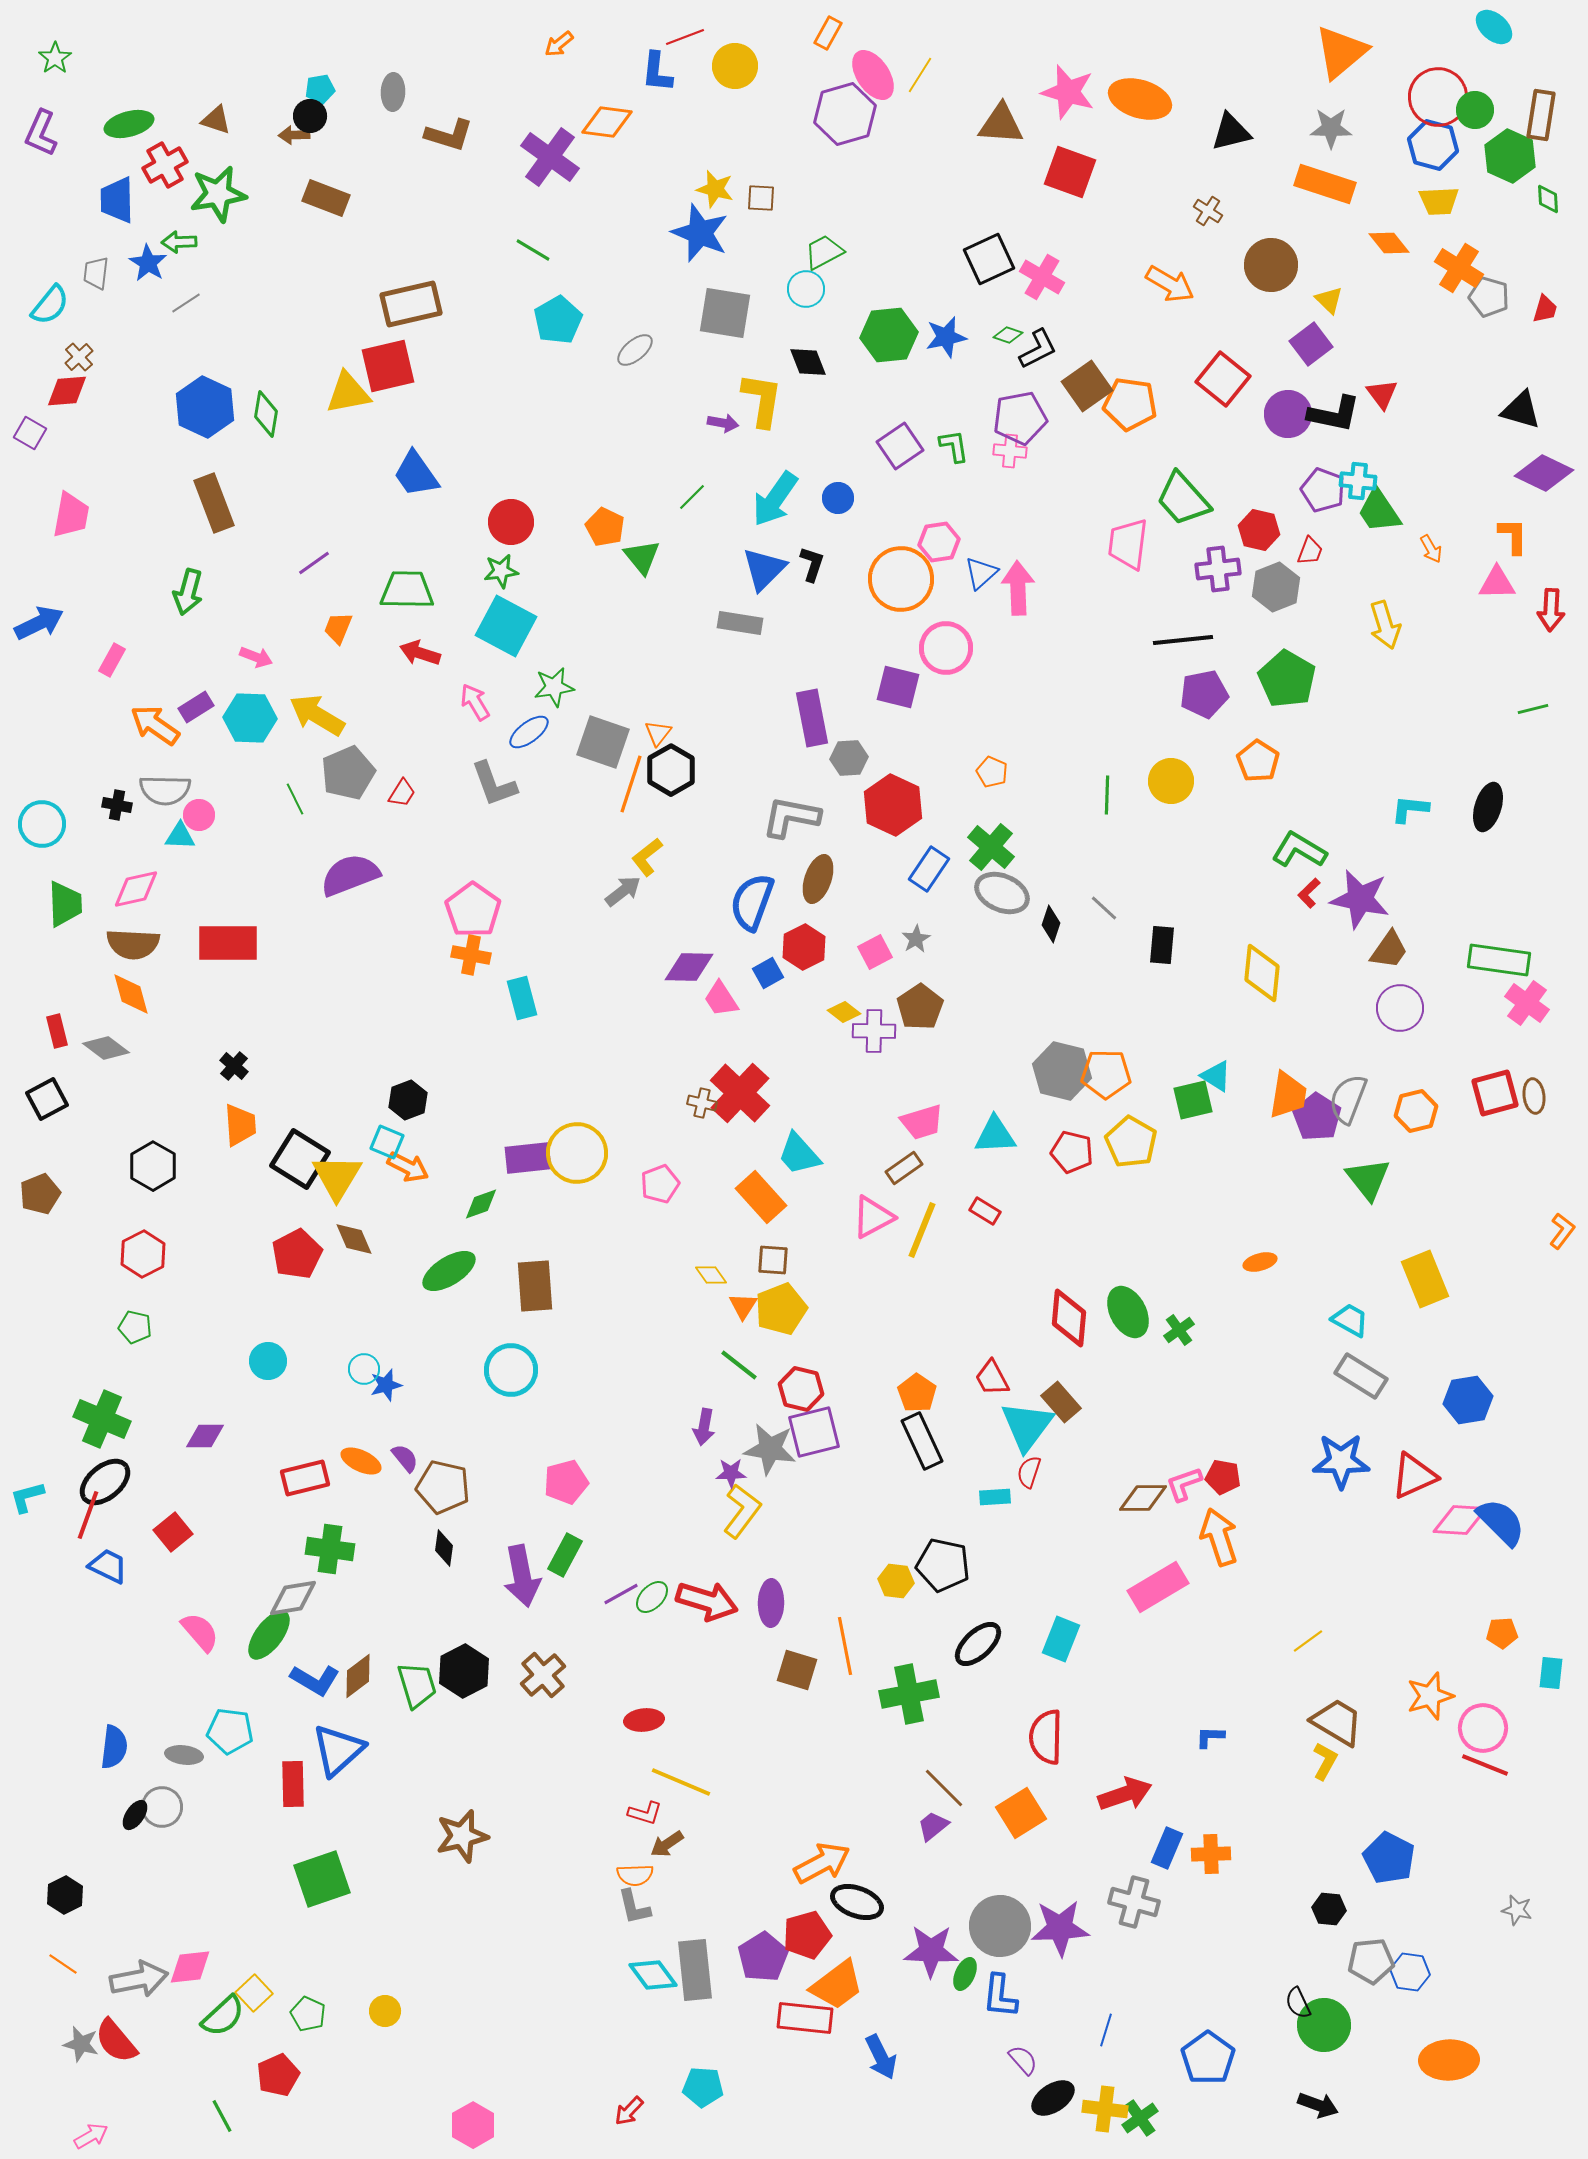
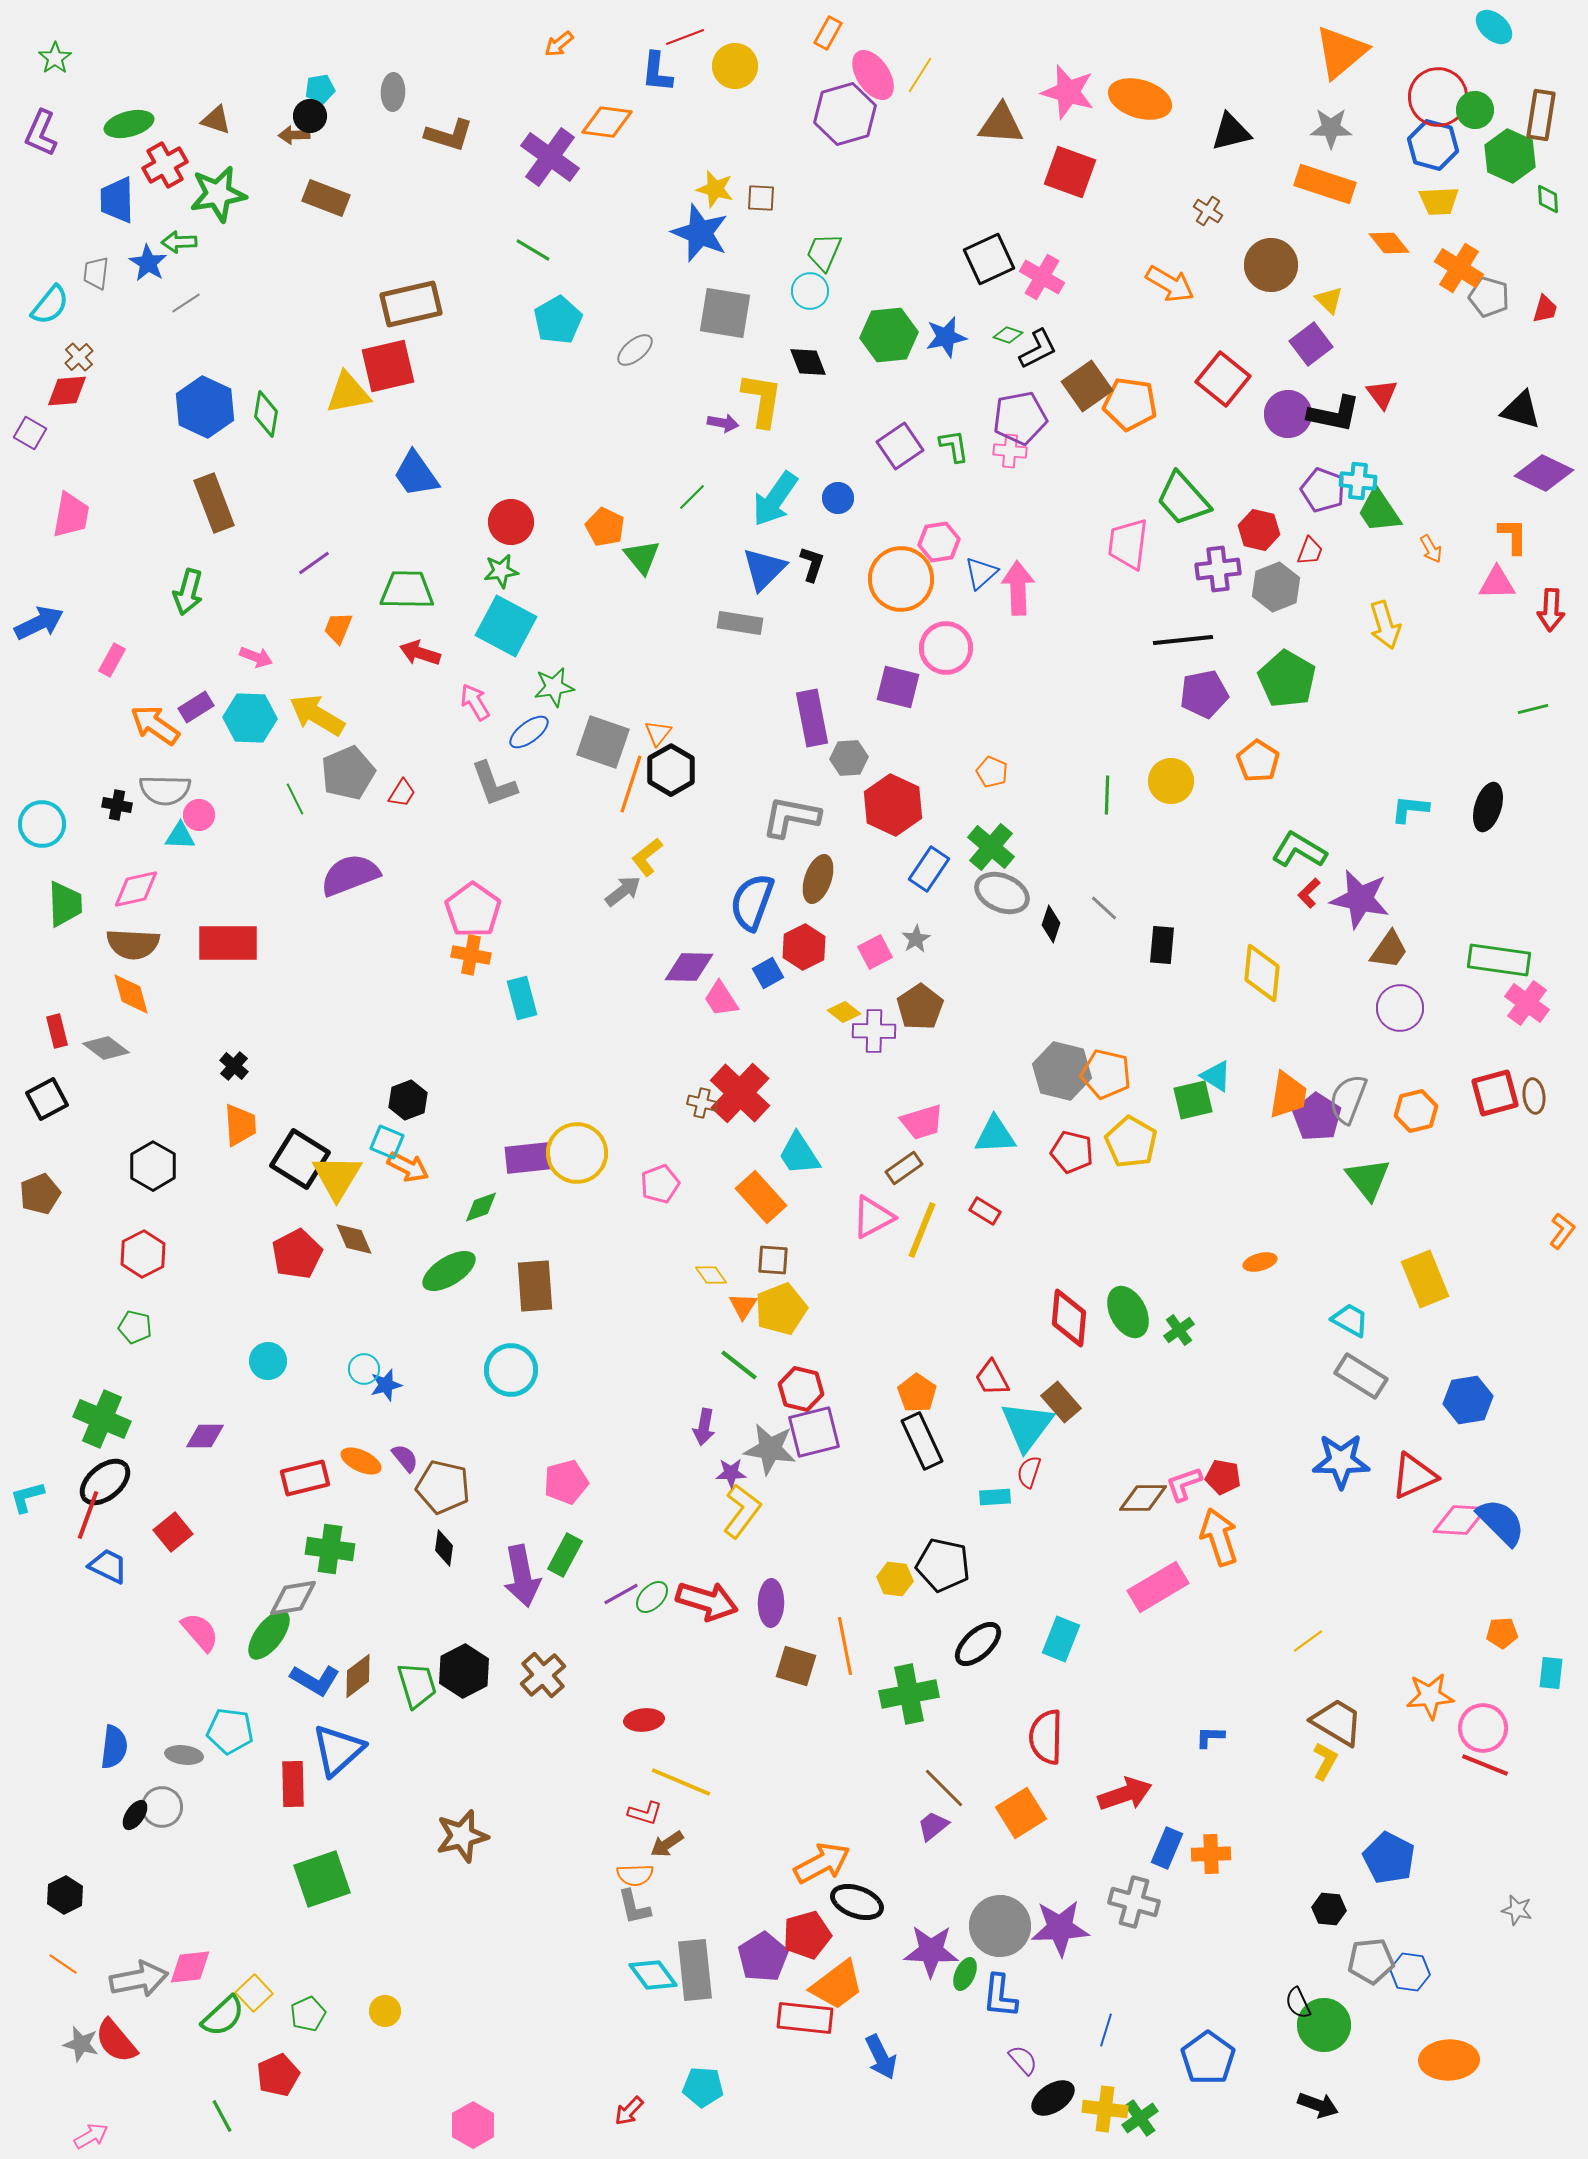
green trapezoid at (824, 252): rotated 39 degrees counterclockwise
cyan circle at (806, 289): moved 4 px right, 2 px down
orange pentagon at (1106, 1074): rotated 12 degrees clockwise
cyan trapezoid at (799, 1154): rotated 9 degrees clockwise
green diamond at (481, 1204): moved 3 px down
yellow hexagon at (896, 1581): moved 1 px left, 2 px up
brown square at (797, 1670): moved 1 px left, 4 px up
orange star at (1430, 1696): rotated 12 degrees clockwise
green pentagon at (308, 2014): rotated 24 degrees clockwise
